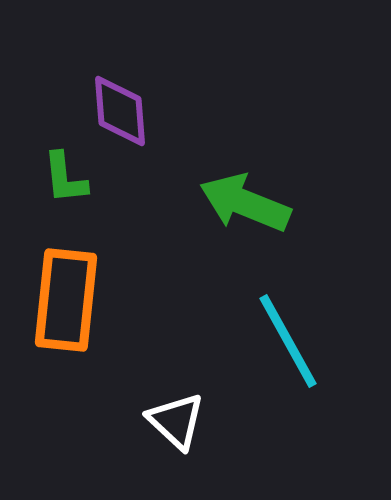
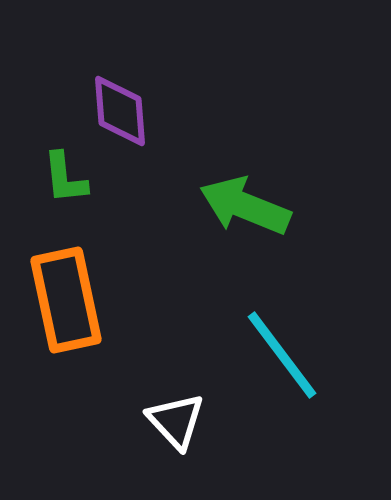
green arrow: moved 3 px down
orange rectangle: rotated 18 degrees counterclockwise
cyan line: moved 6 px left, 14 px down; rotated 8 degrees counterclockwise
white triangle: rotated 4 degrees clockwise
